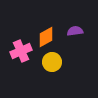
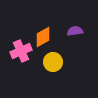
orange diamond: moved 3 px left
yellow circle: moved 1 px right
